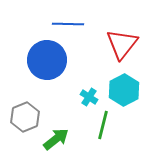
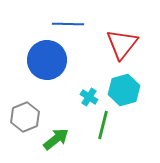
cyan hexagon: rotated 12 degrees clockwise
